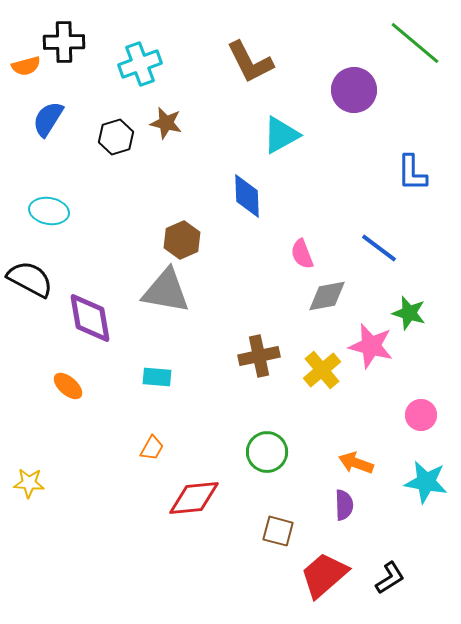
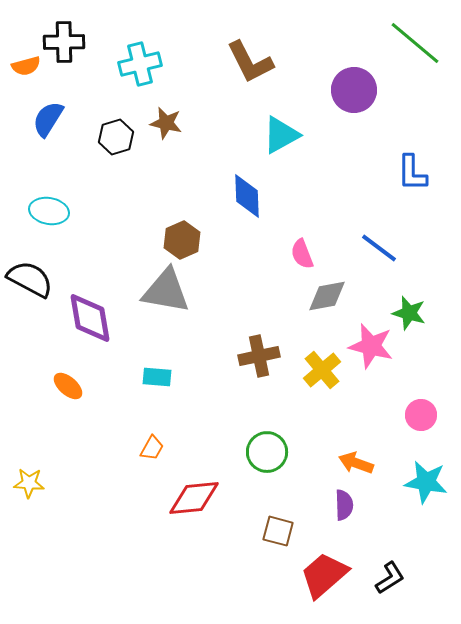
cyan cross: rotated 6 degrees clockwise
